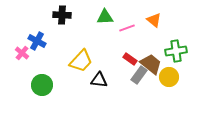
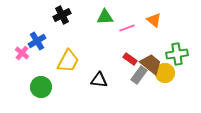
black cross: rotated 30 degrees counterclockwise
blue cross: rotated 30 degrees clockwise
green cross: moved 1 px right, 3 px down
yellow trapezoid: moved 13 px left; rotated 15 degrees counterclockwise
yellow circle: moved 4 px left, 4 px up
green circle: moved 1 px left, 2 px down
